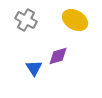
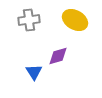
gray cross: moved 3 px right; rotated 35 degrees counterclockwise
blue triangle: moved 4 px down
